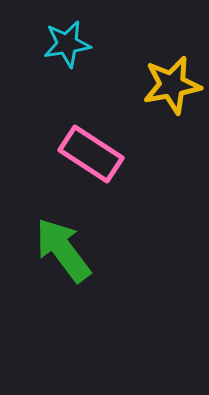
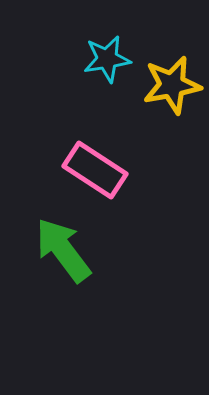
cyan star: moved 40 px right, 15 px down
pink rectangle: moved 4 px right, 16 px down
